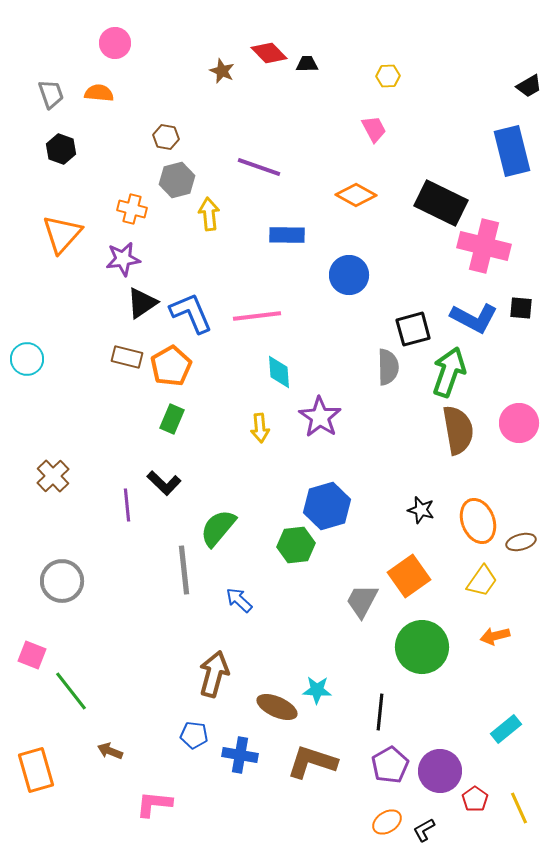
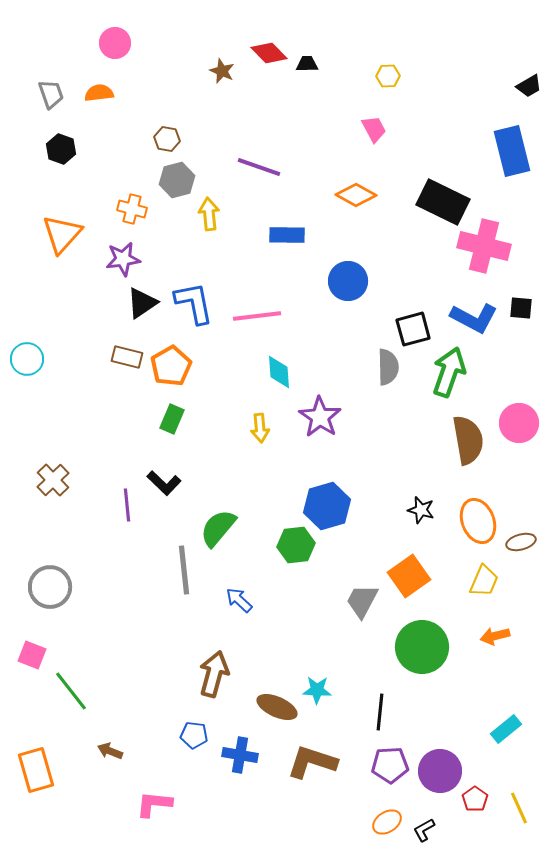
orange semicircle at (99, 93): rotated 12 degrees counterclockwise
brown hexagon at (166, 137): moved 1 px right, 2 px down
black rectangle at (441, 203): moved 2 px right, 1 px up
blue circle at (349, 275): moved 1 px left, 6 px down
blue L-shape at (191, 313): moved 3 px right, 10 px up; rotated 12 degrees clockwise
brown semicircle at (458, 430): moved 10 px right, 10 px down
brown cross at (53, 476): moved 4 px down
gray circle at (62, 581): moved 12 px left, 6 px down
yellow trapezoid at (482, 581): moved 2 px right; rotated 12 degrees counterclockwise
purple pentagon at (390, 765): rotated 27 degrees clockwise
